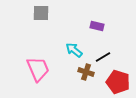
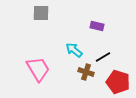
pink trapezoid: rotated 8 degrees counterclockwise
